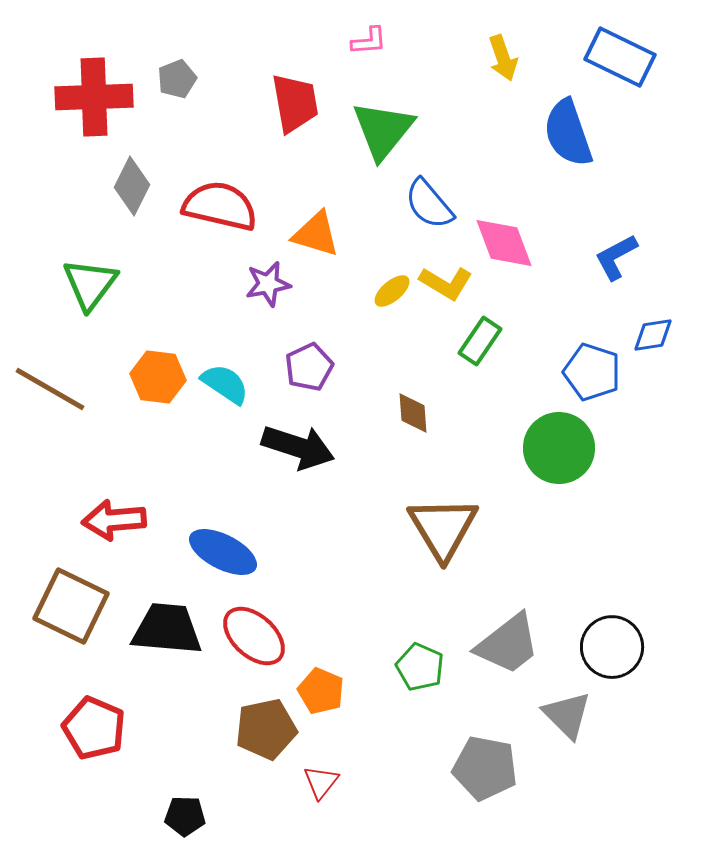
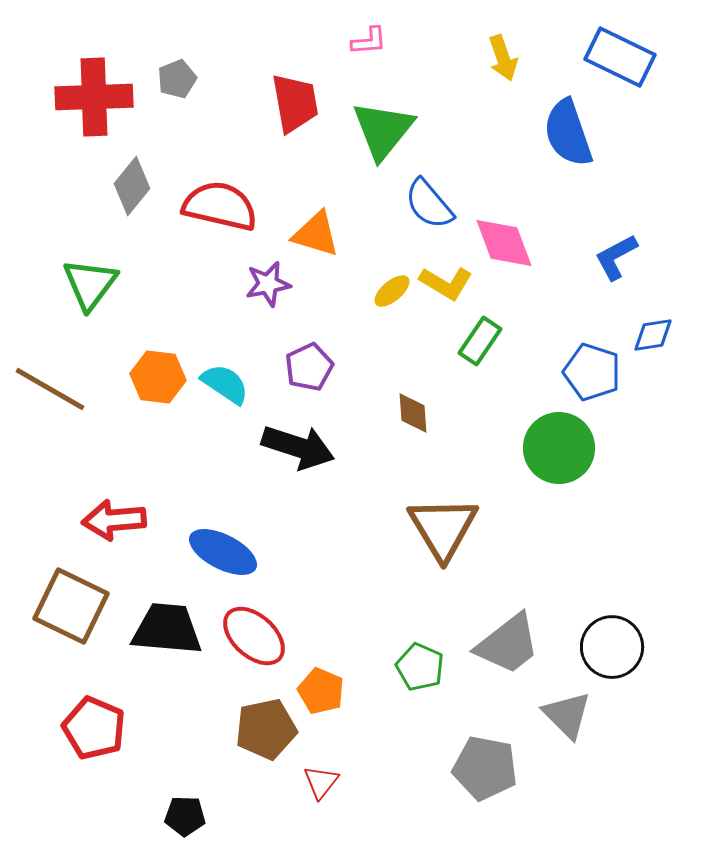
gray diamond at (132, 186): rotated 12 degrees clockwise
